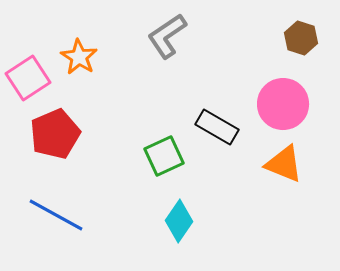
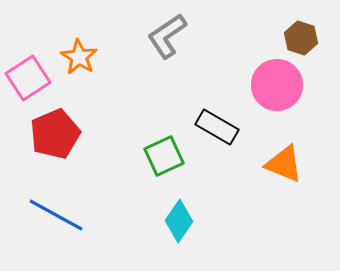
pink circle: moved 6 px left, 19 px up
